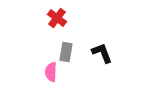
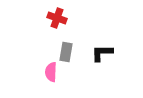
red cross: rotated 18 degrees counterclockwise
black L-shape: rotated 70 degrees counterclockwise
